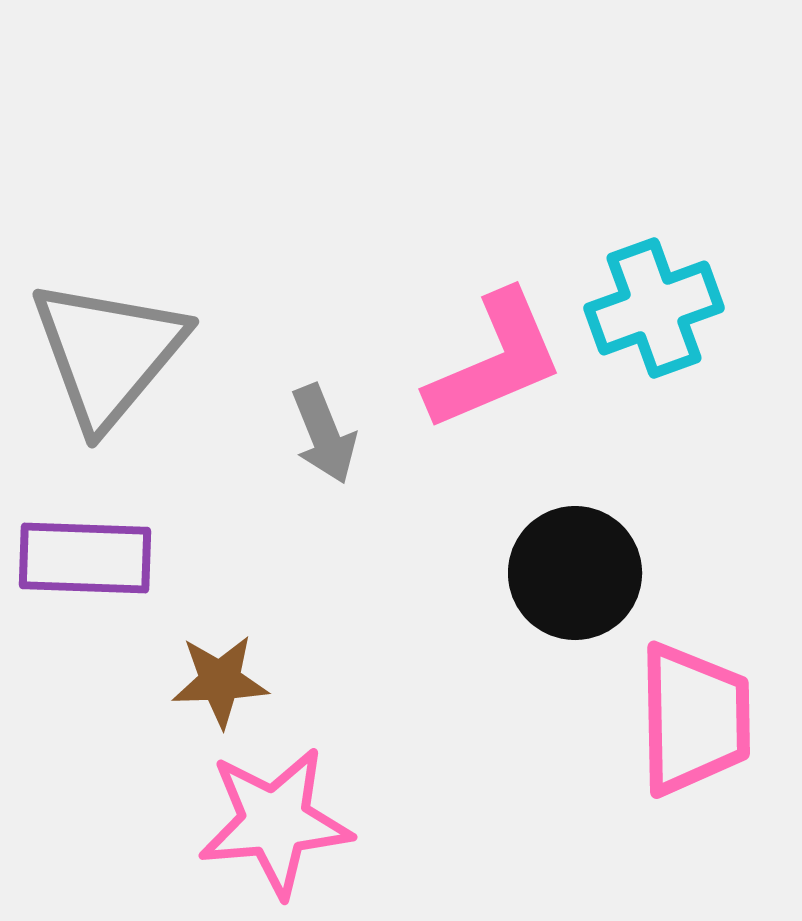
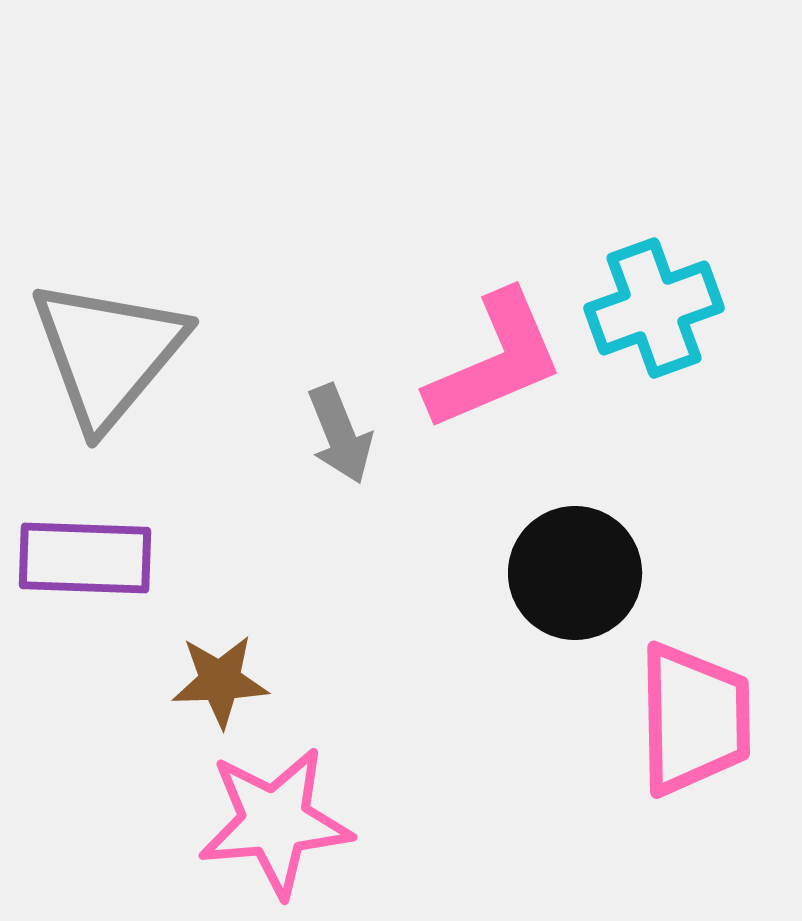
gray arrow: moved 16 px right
